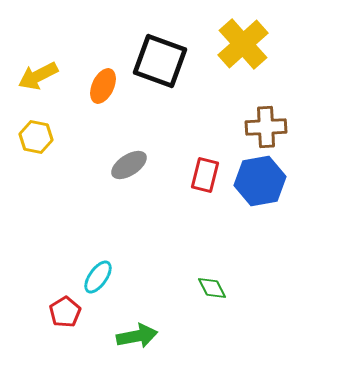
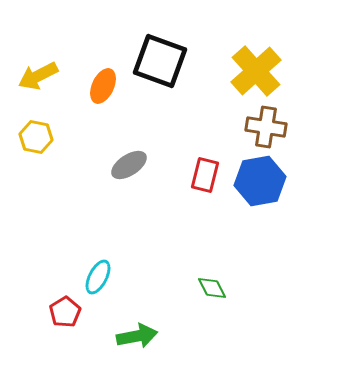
yellow cross: moved 13 px right, 27 px down
brown cross: rotated 12 degrees clockwise
cyan ellipse: rotated 8 degrees counterclockwise
